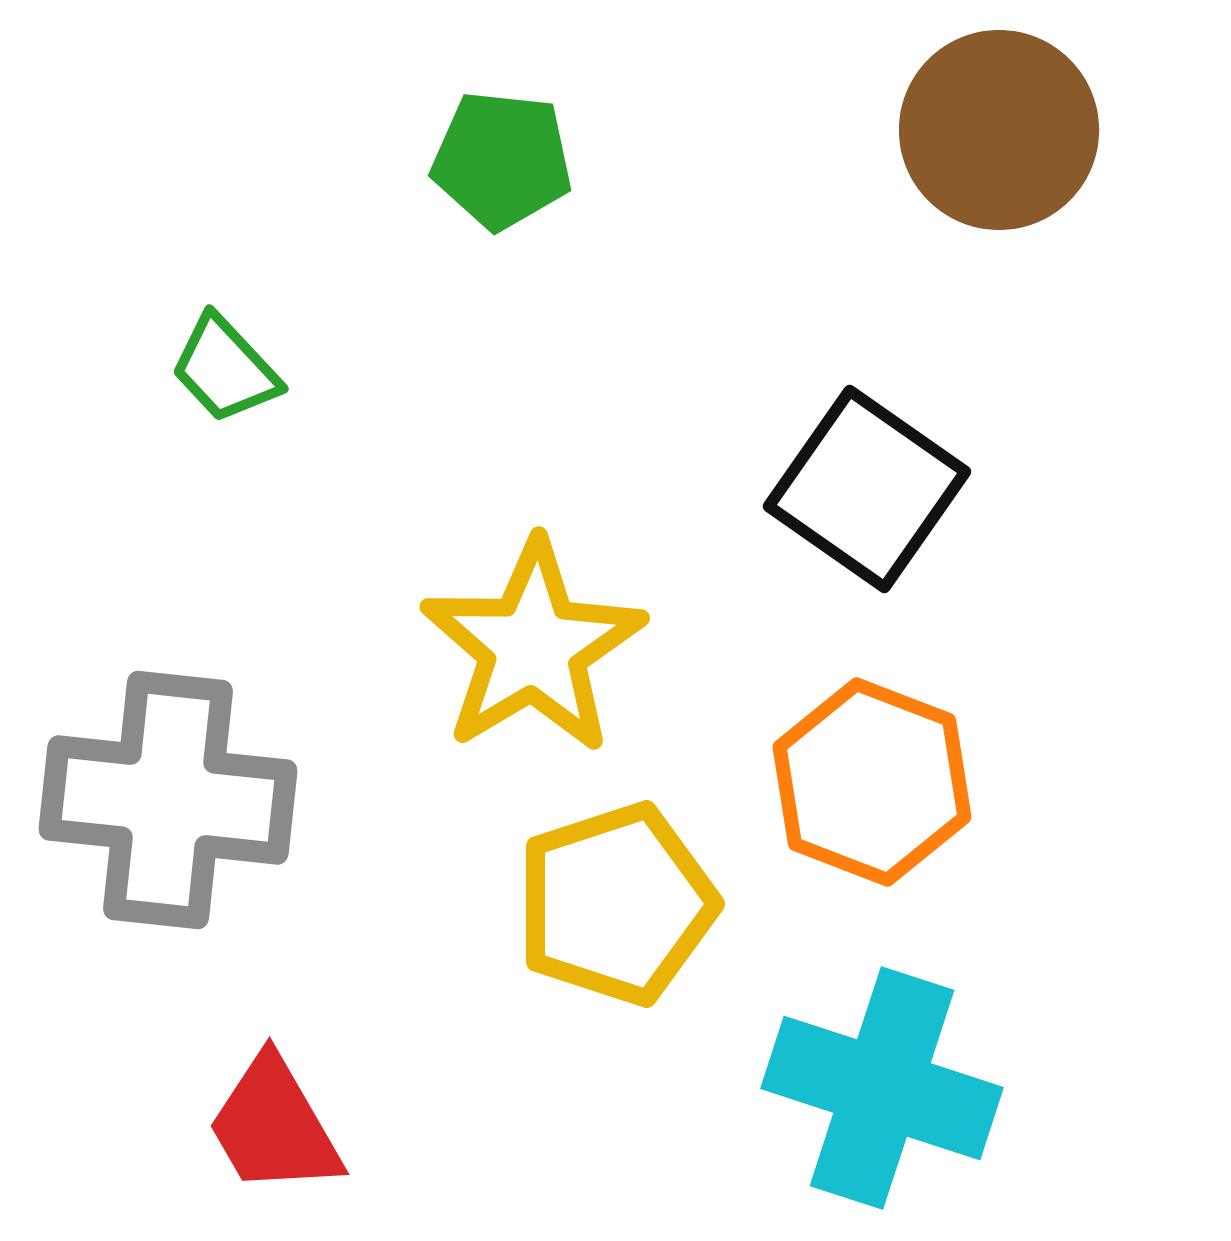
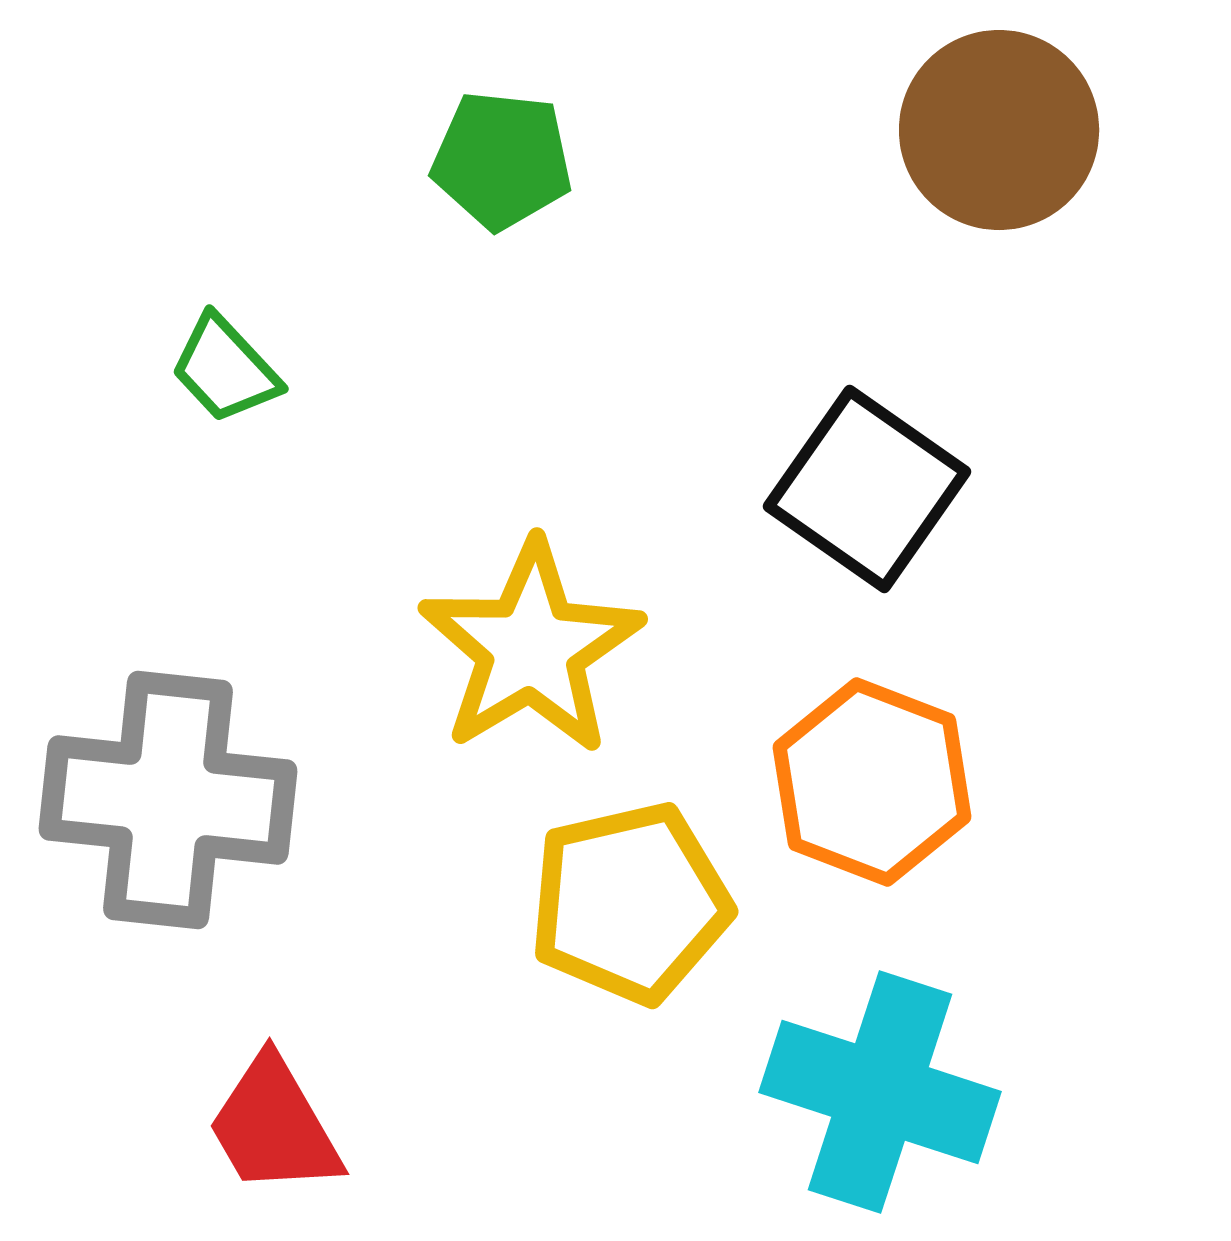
yellow star: moved 2 px left, 1 px down
yellow pentagon: moved 14 px right, 1 px up; rotated 5 degrees clockwise
cyan cross: moved 2 px left, 4 px down
